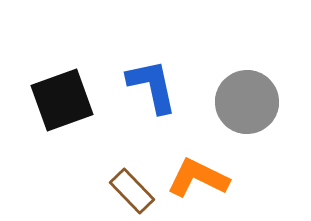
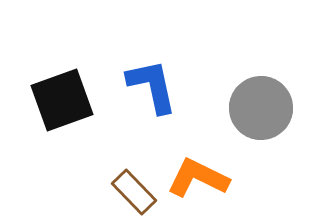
gray circle: moved 14 px right, 6 px down
brown rectangle: moved 2 px right, 1 px down
